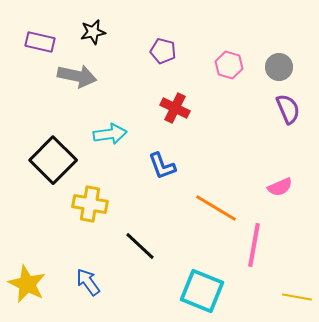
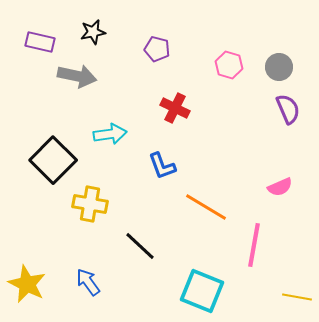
purple pentagon: moved 6 px left, 2 px up
orange line: moved 10 px left, 1 px up
